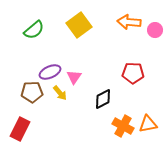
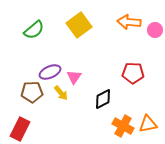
yellow arrow: moved 1 px right
